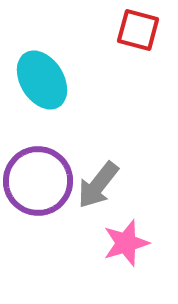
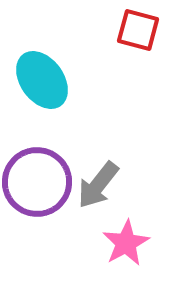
cyan ellipse: rotated 4 degrees counterclockwise
purple circle: moved 1 px left, 1 px down
pink star: rotated 12 degrees counterclockwise
